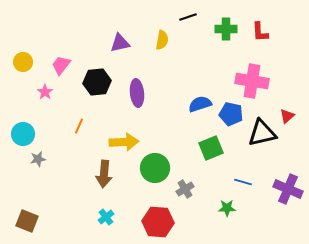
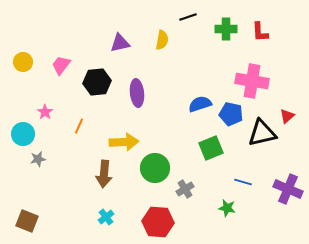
pink star: moved 20 px down
green star: rotated 12 degrees clockwise
